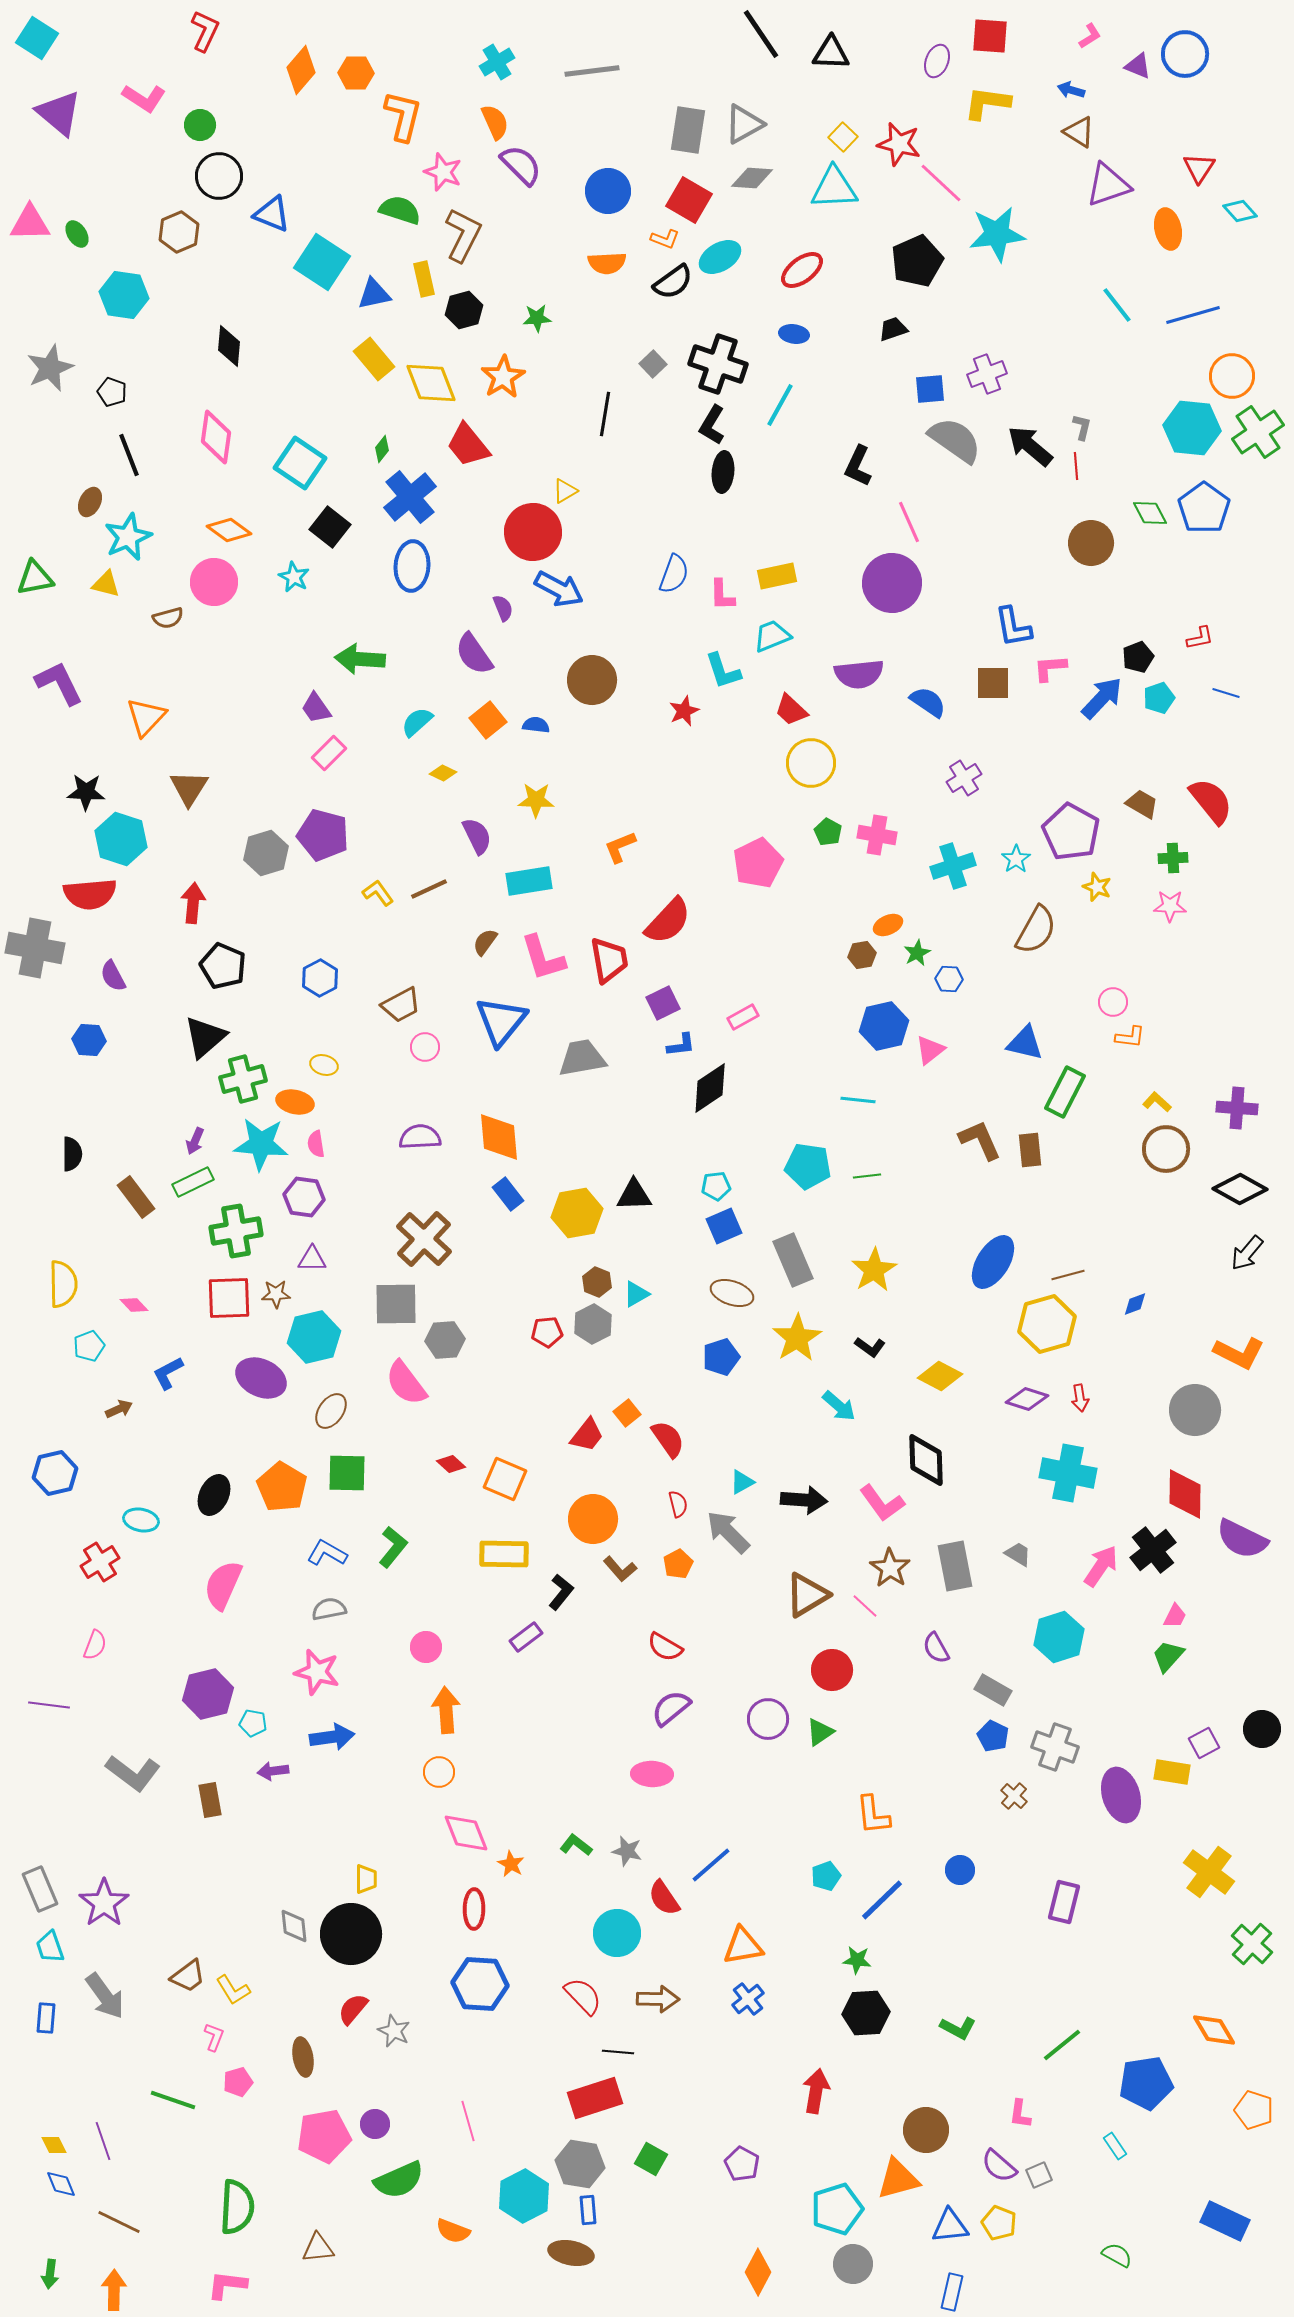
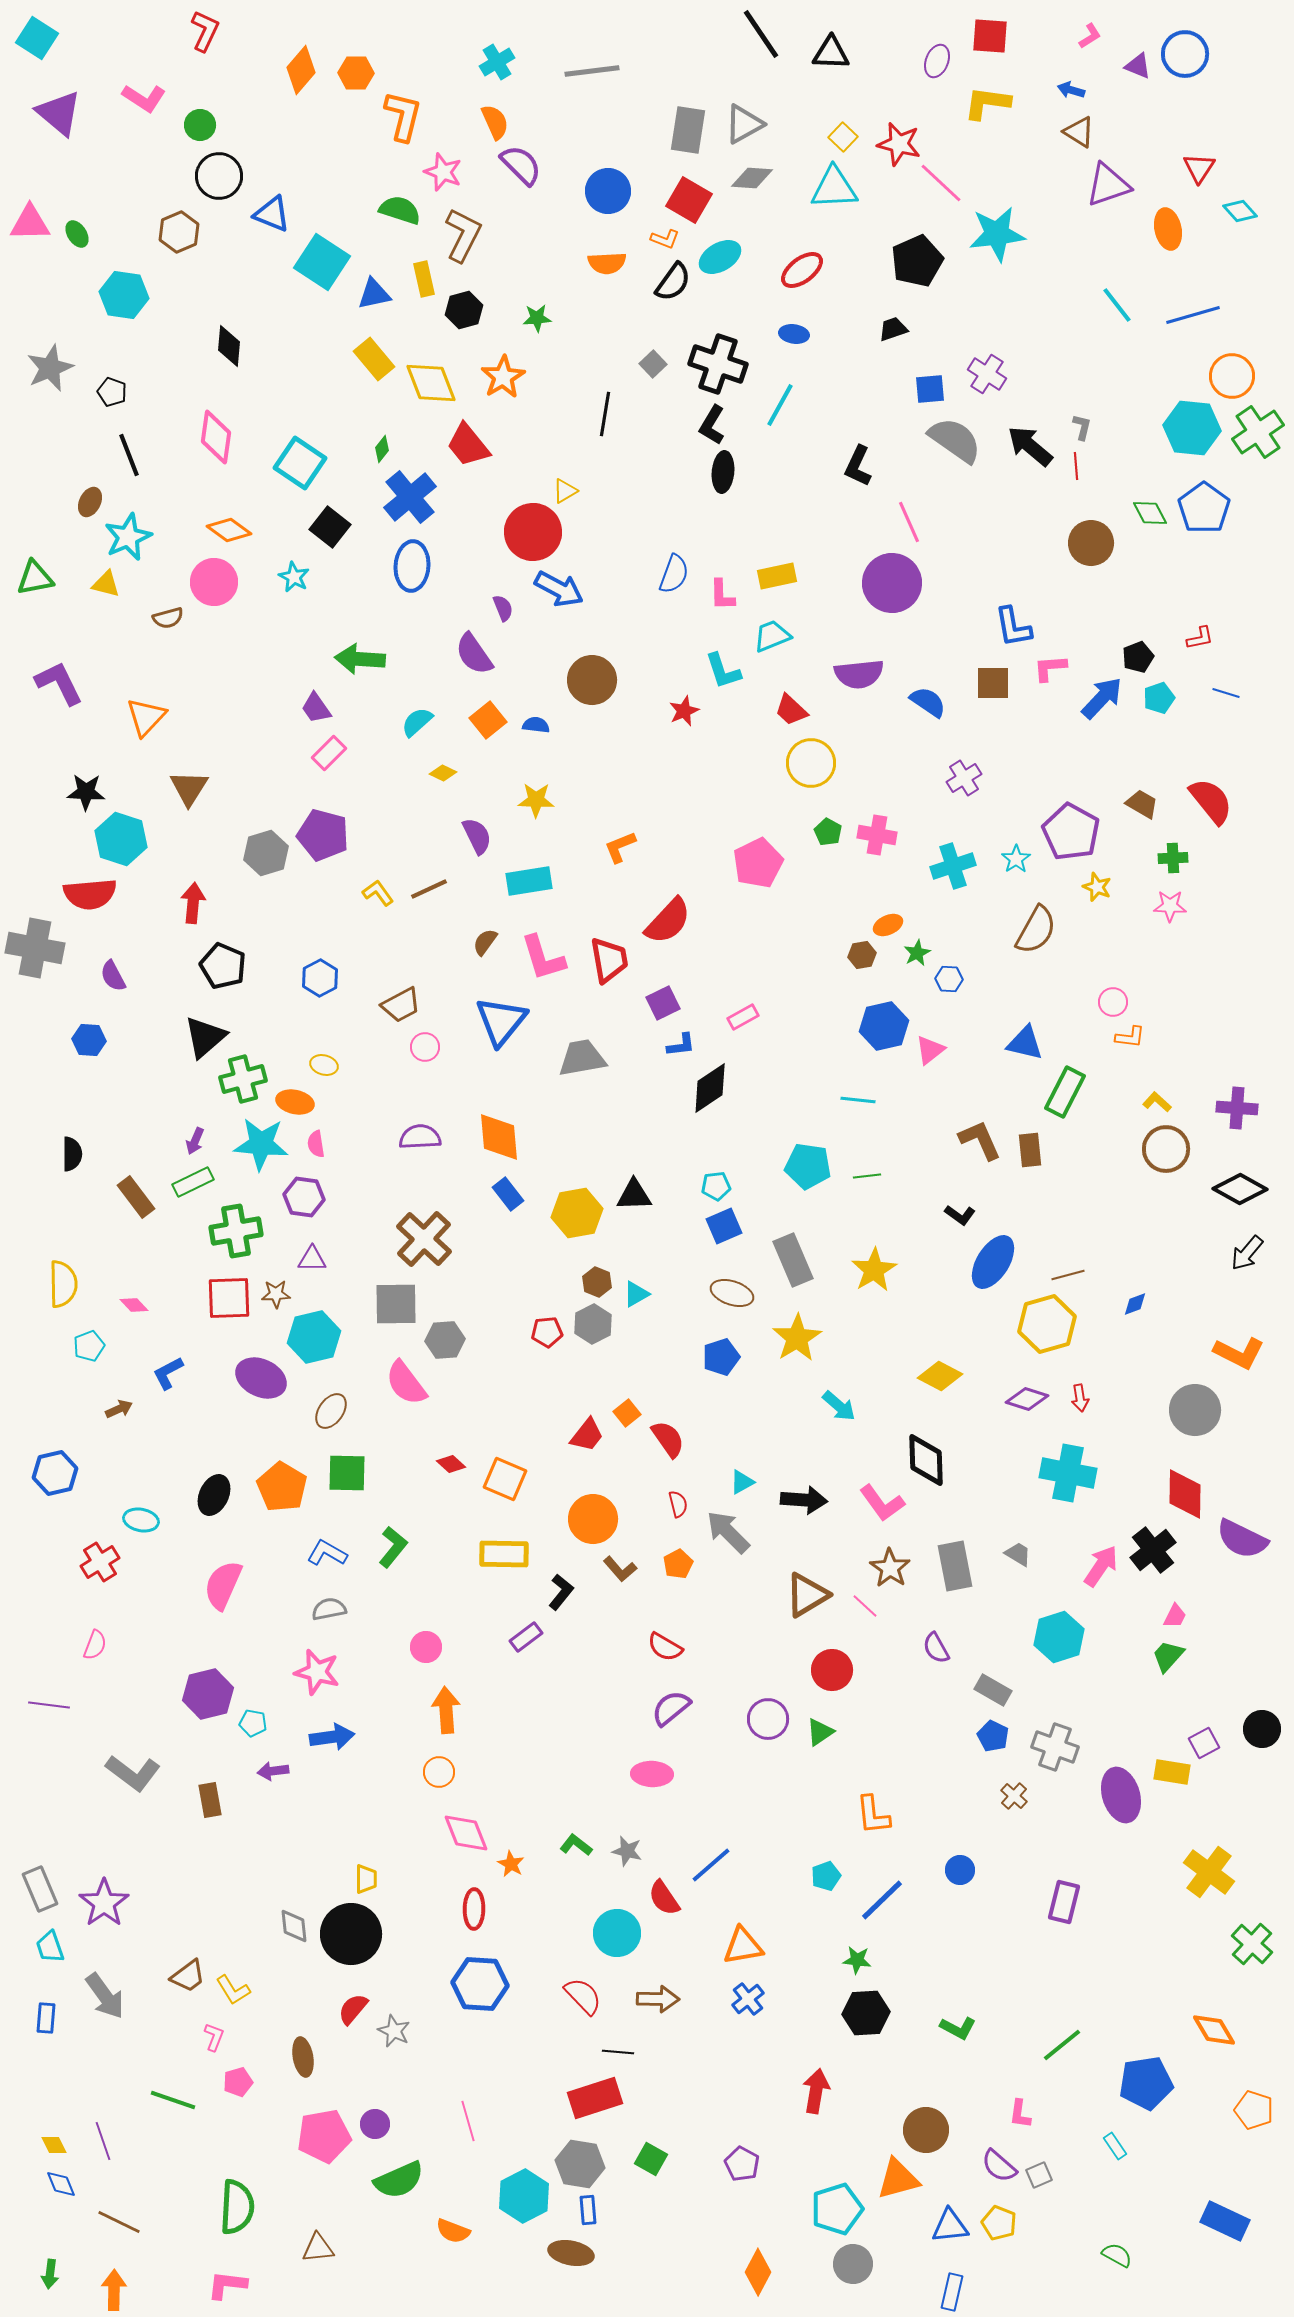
black semicircle at (673, 282): rotated 18 degrees counterclockwise
purple cross at (987, 374): rotated 36 degrees counterclockwise
black L-shape at (870, 1347): moved 90 px right, 132 px up
